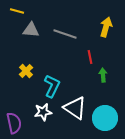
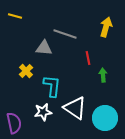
yellow line: moved 2 px left, 5 px down
gray triangle: moved 13 px right, 18 px down
red line: moved 2 px left, 1 px down
cyan L-shape: rotated 20 degrees counterclockwise
